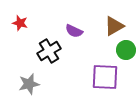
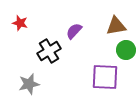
brown triangle: moved 2 px right; rotated 20 degrees clockwise
purple semicircle: rotated 108 degrees clockwise
